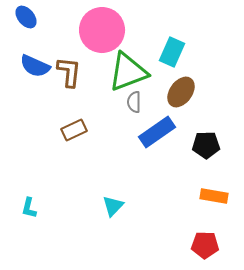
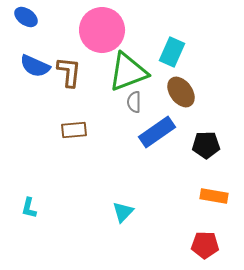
blue ellipse: rotated 15 degrees counterclockwise
brown ellipse: rotated 72 degrees counterclockwise
brown rectangle: rotated 20 degrees clockwise
cyan triangle: moved 10 px right, 6 px down
